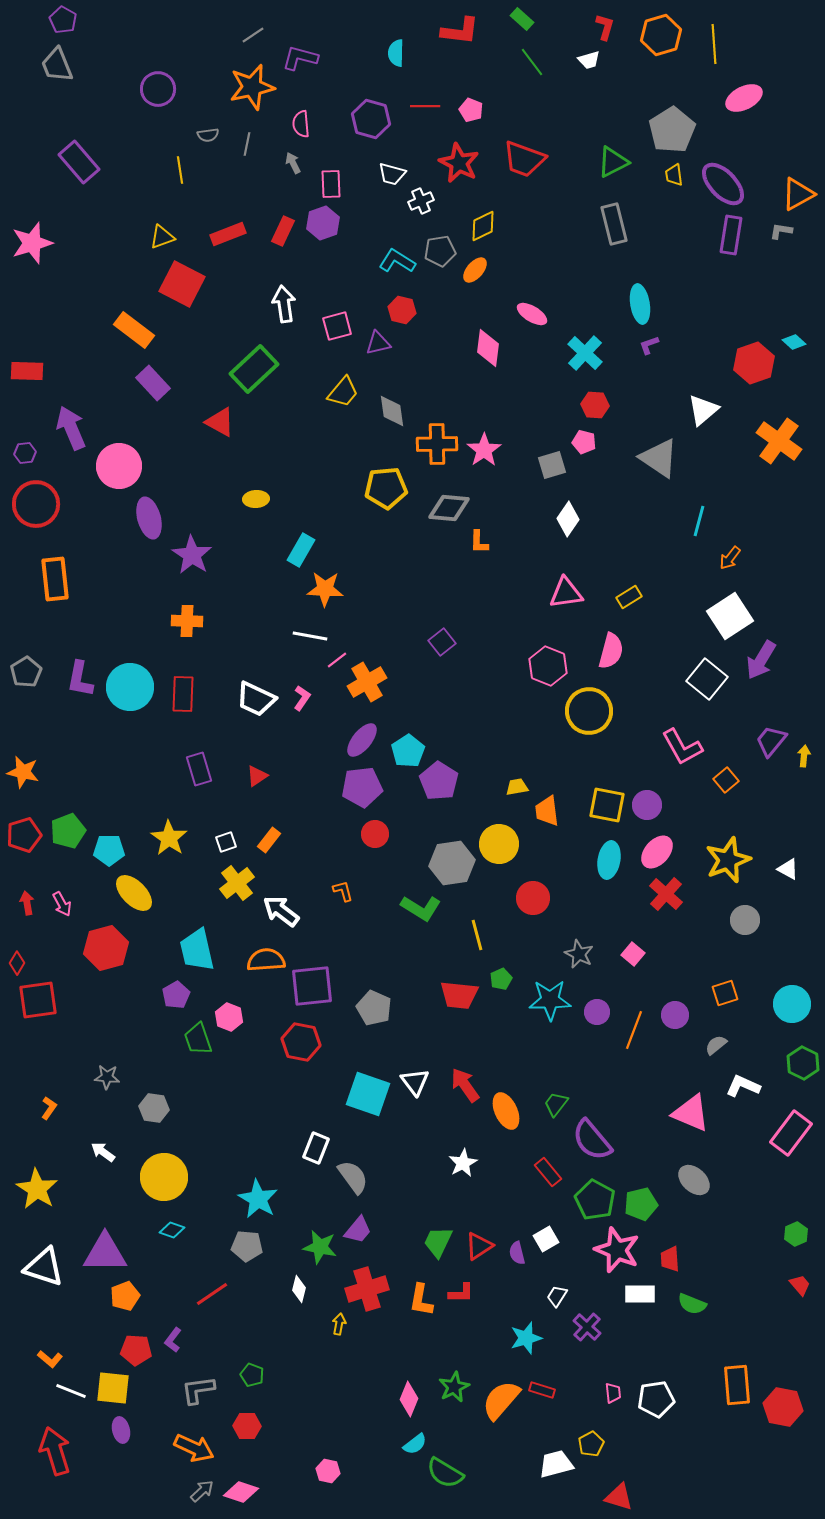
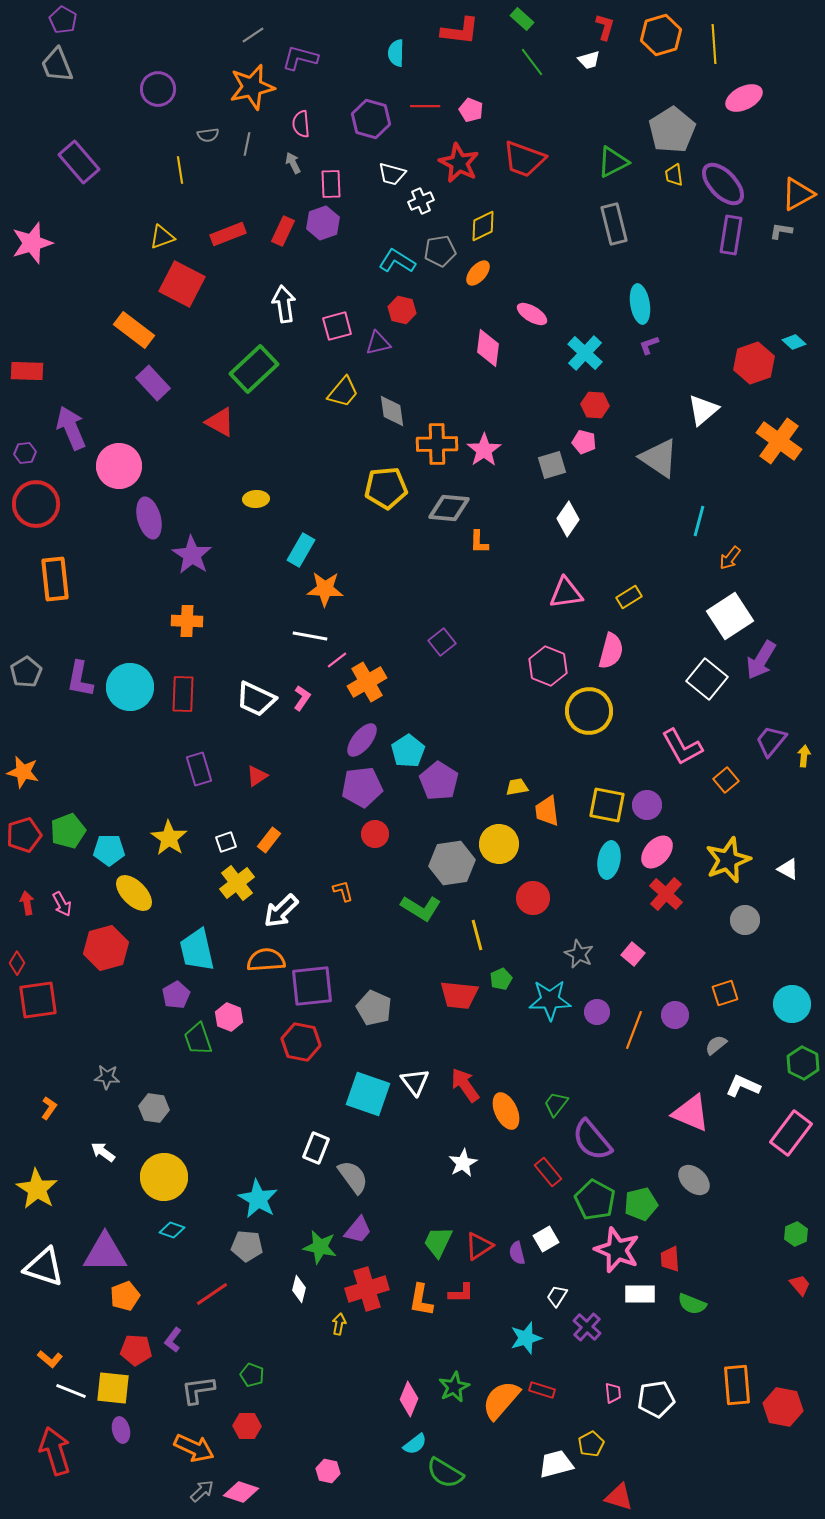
orange ellipse at (475, 270): moved 3 px right, 3 px down
white arrow at (281, 911): rotated 81 degrees counterclockwise
